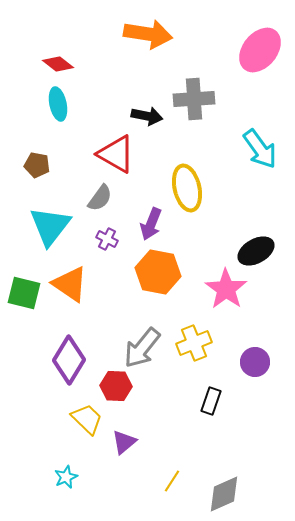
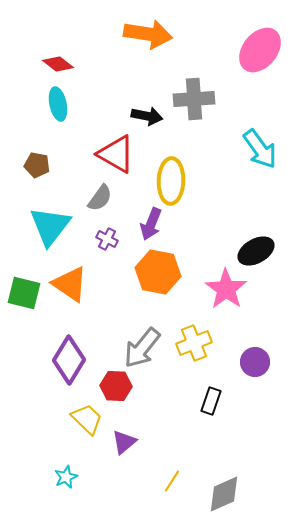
yellow ellipse: moved 16 px left, 7 px up; rotated 15 degrees clockwise
